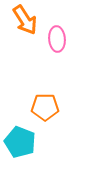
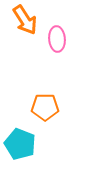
cyan pentagon: moved 2 px down
